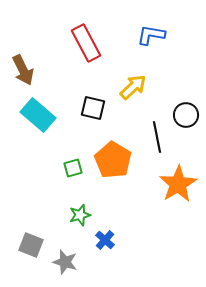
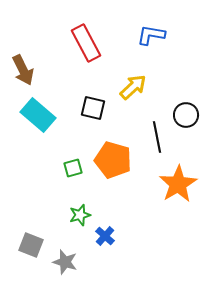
orange pentagon: rotated 15 degrees counterclockwise
blue cross: moved 4 px up
